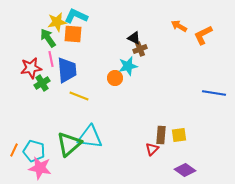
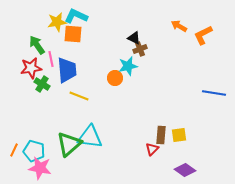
green arrow: moved 11 px left, 7 px down
green cross: moved 1 px down; rotated 28 degrees counterclockwise
